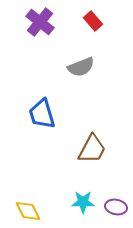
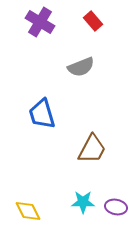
purple cross: rotated 8 degrees counterclockwise
